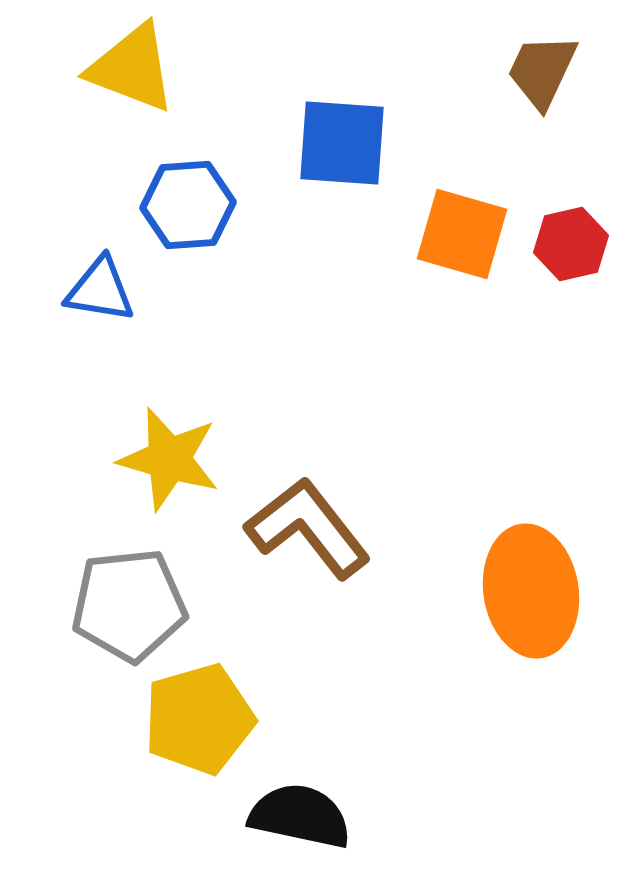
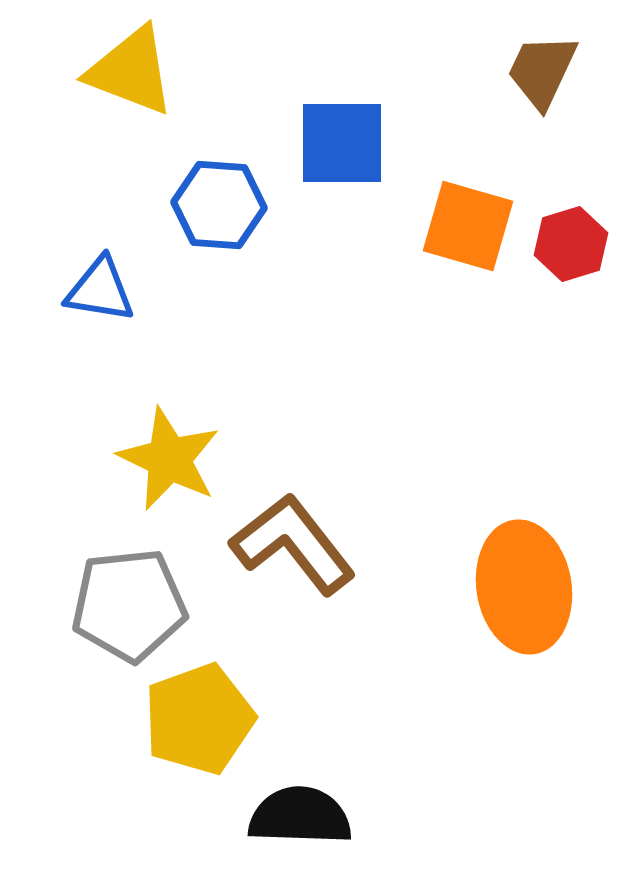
yellow triangle: moved 1 px left, 3 px down
blue square: rotated 4 degrees counterclockwise
blue hexagon: moved 31 px right; rotated 8 degrees clockwise
orange square: moved 6 px right, 8 px up
red hexagon: rotated 4 degrees counterclockwise
yellow star: rotated 10 degrees clockwise
brown L-shape: moved 15 px left, 16 px down
orange ellipse: moved 7 px left, 4 px up
yellow pentagon: rotated 4 degrees counterclockwise
black semicircle: rotated 10 degrees counterclockwise
